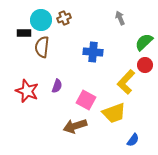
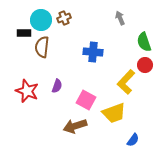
green semicircle: rotated 66 degrees counterclockwise
